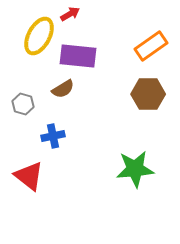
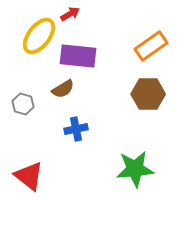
yellow ellipse: rotated 9 degrees clockwise
blue cross: moved 23 px right, 7 px up
